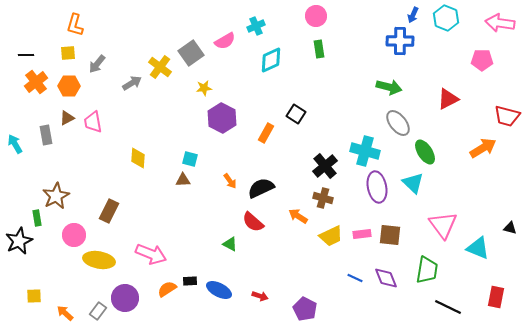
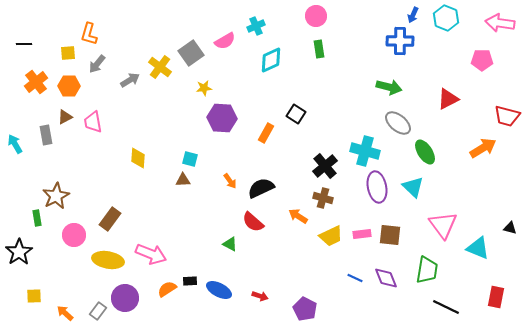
orange L-shape at (75, 25): moved 14 px right, 9 px down
black line at (26, 55): moved 2 px left, 11 px up
gray arrow at (132, 83): moved 2 px left, 3 px up
brown triangle at (67, 118): moved 2 px left, 1 px up
purple hexagon at (222, 118): rotated 24 degrees counterclockwise
gray ellipse at (398, 123): rotated 12 degrees counterclockwise
cyan triangle at (413, 183): moved 4 px down
brown rectangle at (109, 211): moved 1 px right, 8 px down; rotated 10 degrees clockwise
black star at (19, 241): moved 11 px down; rotated 8 degrees counterclockwise
yellow ellipse at (99, 260): moved 9 px right
black line at (448, 307): moved 2 px left
